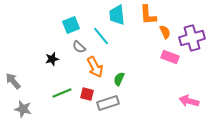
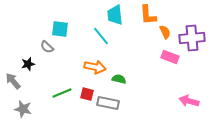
cyan trapezoid: moved 2 px left
cyan square: moved 11 px left, 4 px down; rotated 30 degrees clockwise
purple cross: rotated 10 degrees clockwise
gray semicircle: moved 32 px left
black star: moved 24 px left, 5 px down
orange arrow: rotated 50 degrees counterclockwise
green semicircle: rotated 80 degrees clockwise
gray rectangle: rotated 30 degrees clockwise
